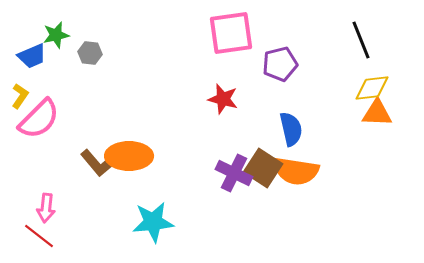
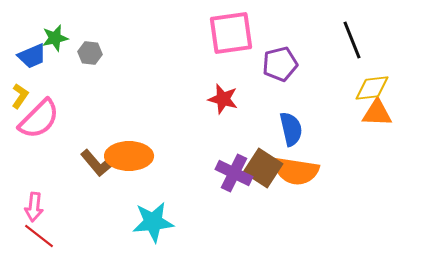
green star: moved 1 px left, 3 px down
black line: moved 9 px left
pink arrow: moved 12 px left, 1 px up
